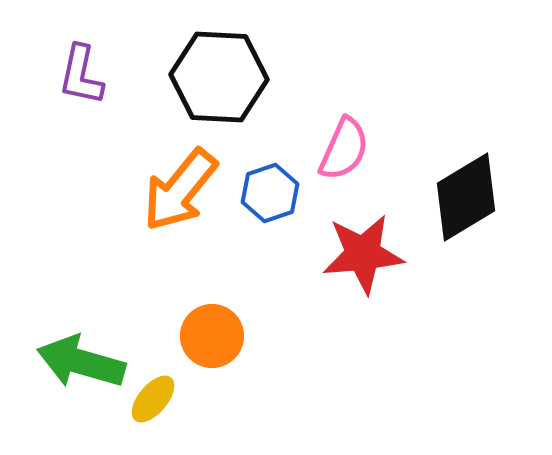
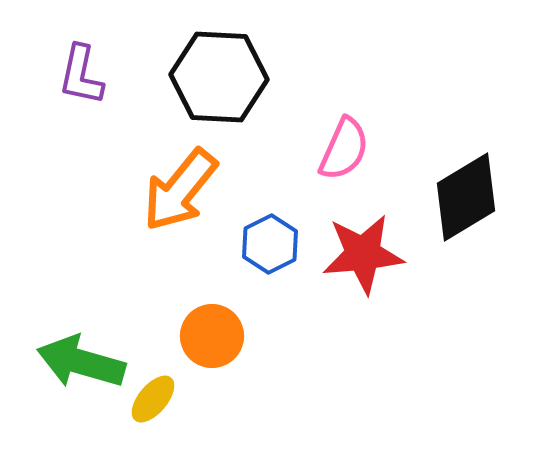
blue hexagon: moved 51 px down; rotated 8 degrees counterclockwise
